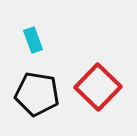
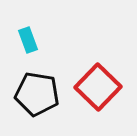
cyan rectangle: moved 5 px left
